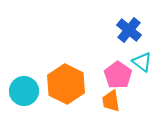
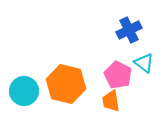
blue cross: rotated 25 degrees clockwise
cyan triangle: moved 2 px right, 1 px down
pink pentagon: rotated 8 degrees counterclockwise
orange hexagon: rotated 12 degrees counterclockwise
